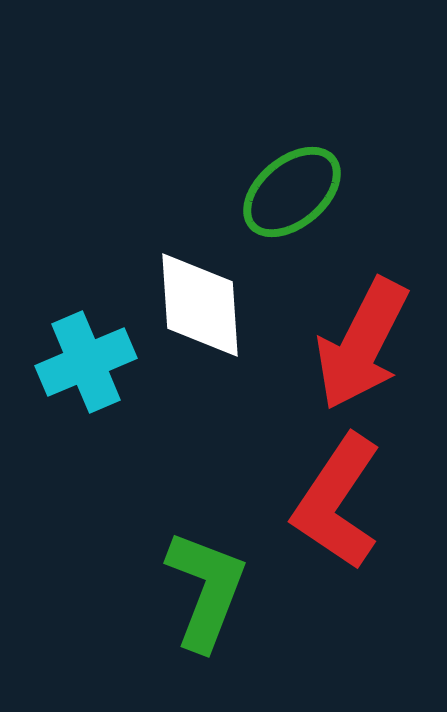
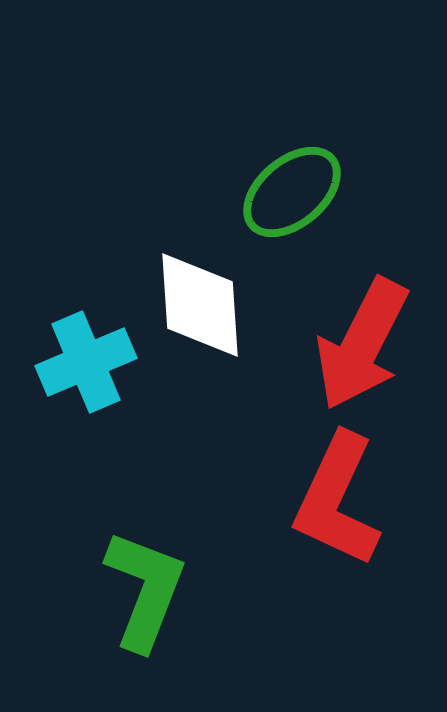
red L-shape: moved 2 px up; rotated 9 degrees counterclockwise
green L-shape: moved 61 px left
